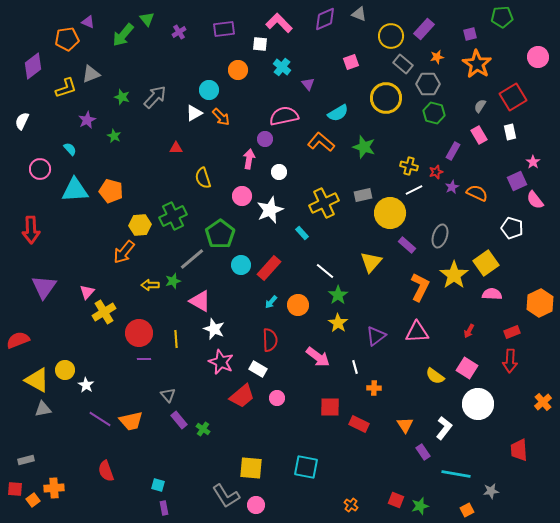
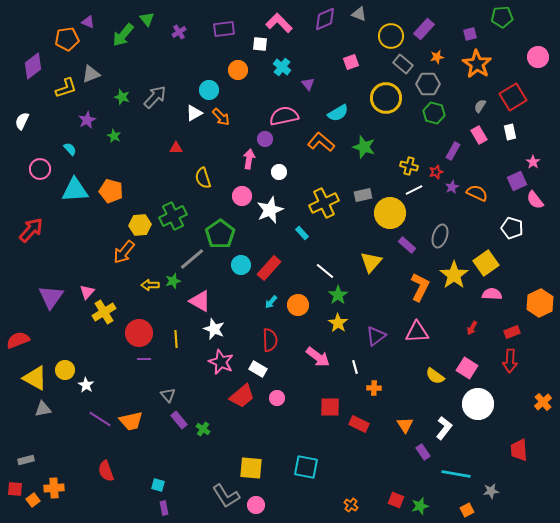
red arrow at (31, 230): rotated 136 degrees counterclockwise
purple triangle at (44, 287): moved 7 px right, 10 px down
red arrow at (469, 331): moved 3 px right, 3 px up
yellow triangle at (37, 380): moved 2 px left, 2 px up
